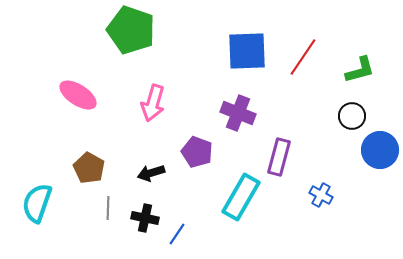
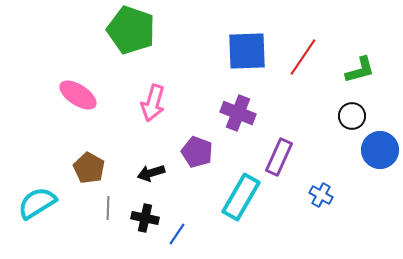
purple rectangle: rotated 9 degrees clockwise
cyan semicircle: rotated 39 degrees clockwise
